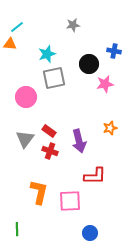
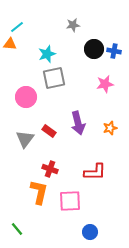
black circle: moved 5 px right, 15 px up
purple arrow: moved 1 px left, 18 px up
red cross: moved 18 px down
red L-shape: moved 4 px up
green line: rotated 40 degrees counterclockwise
blue circle: moved 1 px up
